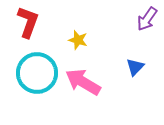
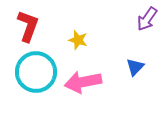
red L-shape: moved 4 px down
cyan circle: moved 1 px left, 1 px up
pink arrow: rotated 42 degrees counterclockwise
